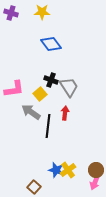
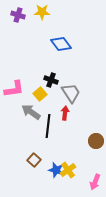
purple cross: moved 7 px right, 2 px down
blue diamond: moved 10 px right
gray trapezoid: moved 2 px right, 6 px down
brown circle: moved 29 px up
brown square: moved 27 px up
